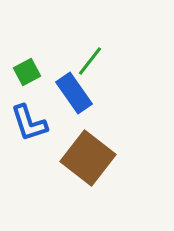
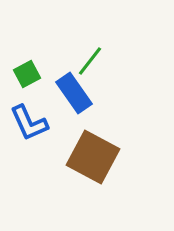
green square: moved 2 px down
blue L-shape: rotated 6 degrees counterclockwise
brown square: moved 5 px right, 1 px up; rotated 10 degrees counterclockwise
